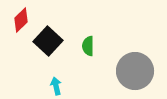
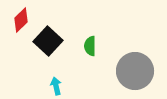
green semicircle: moved 2 px right
